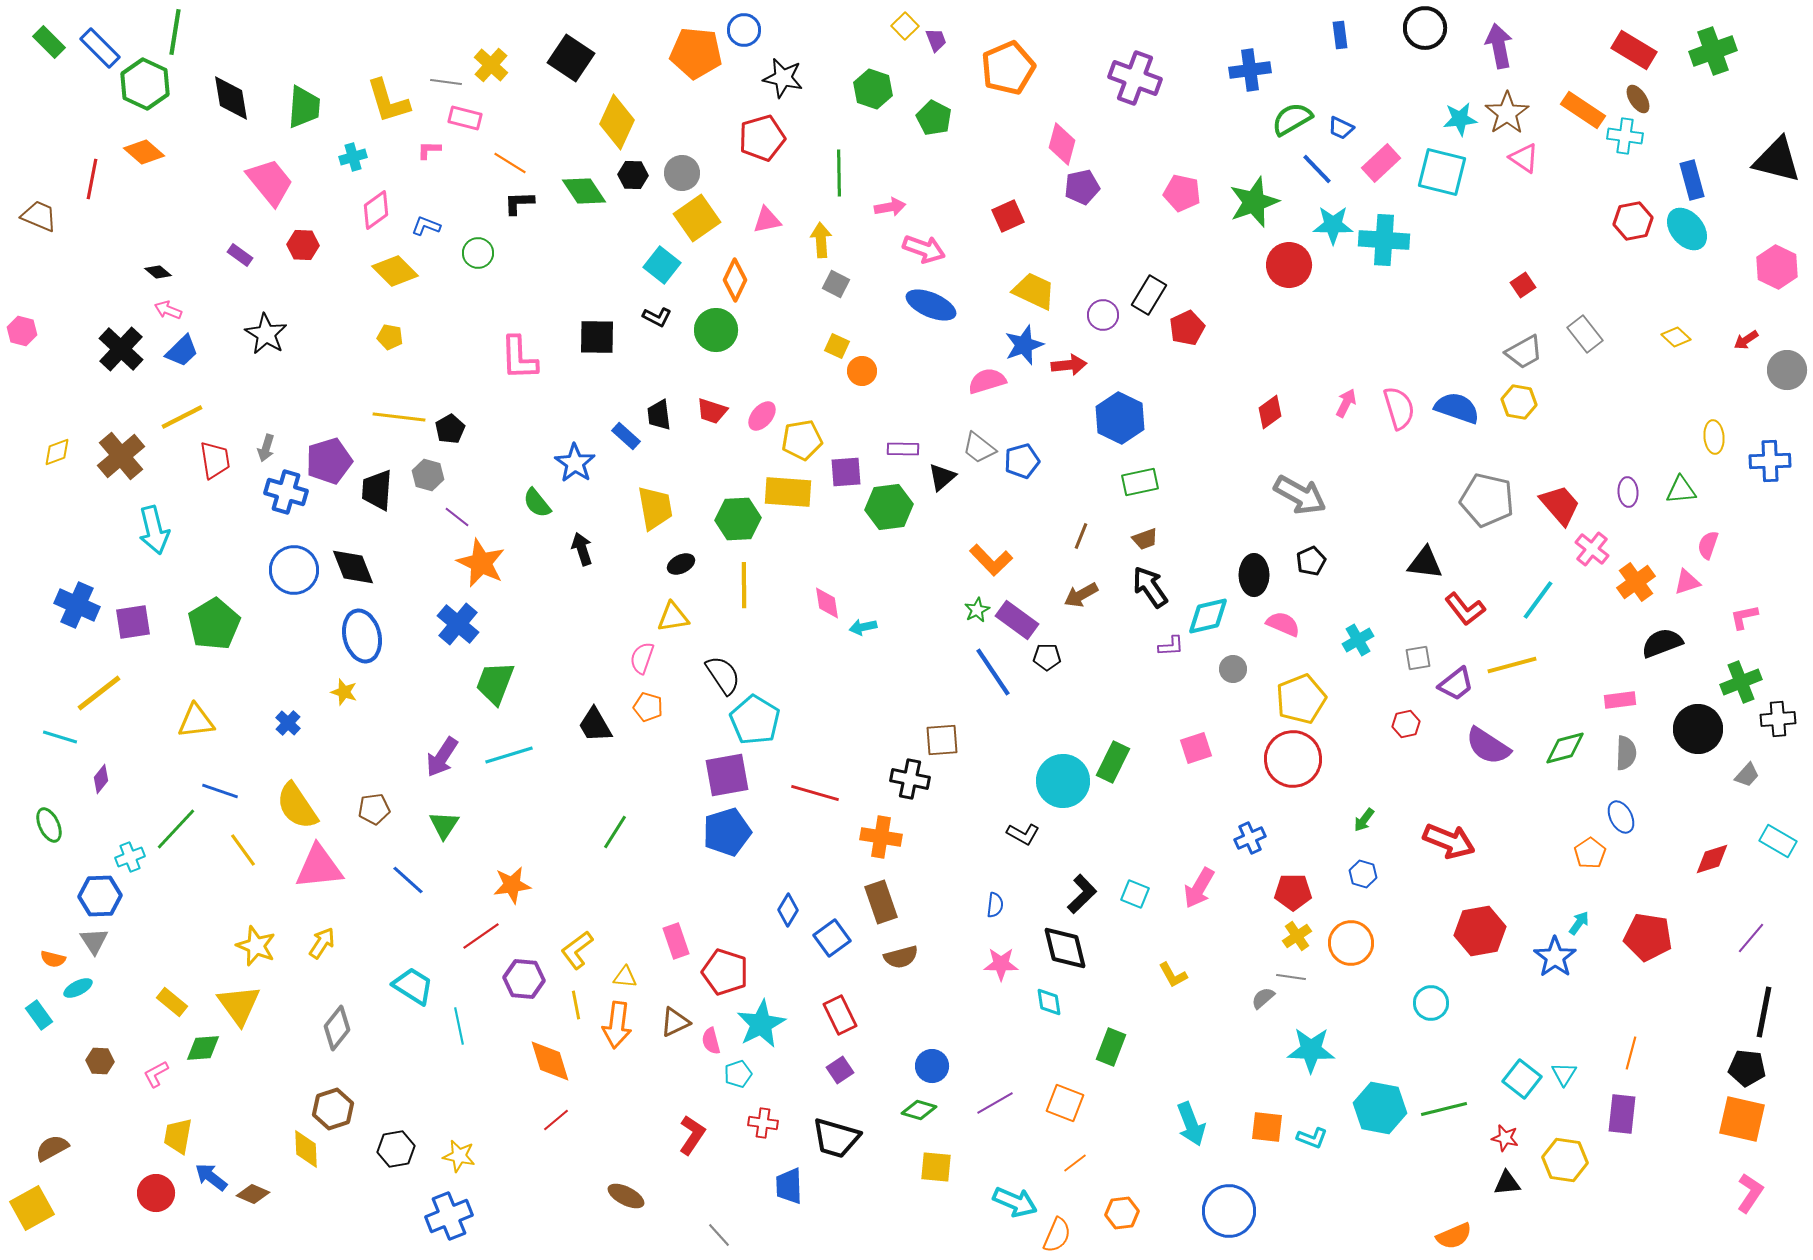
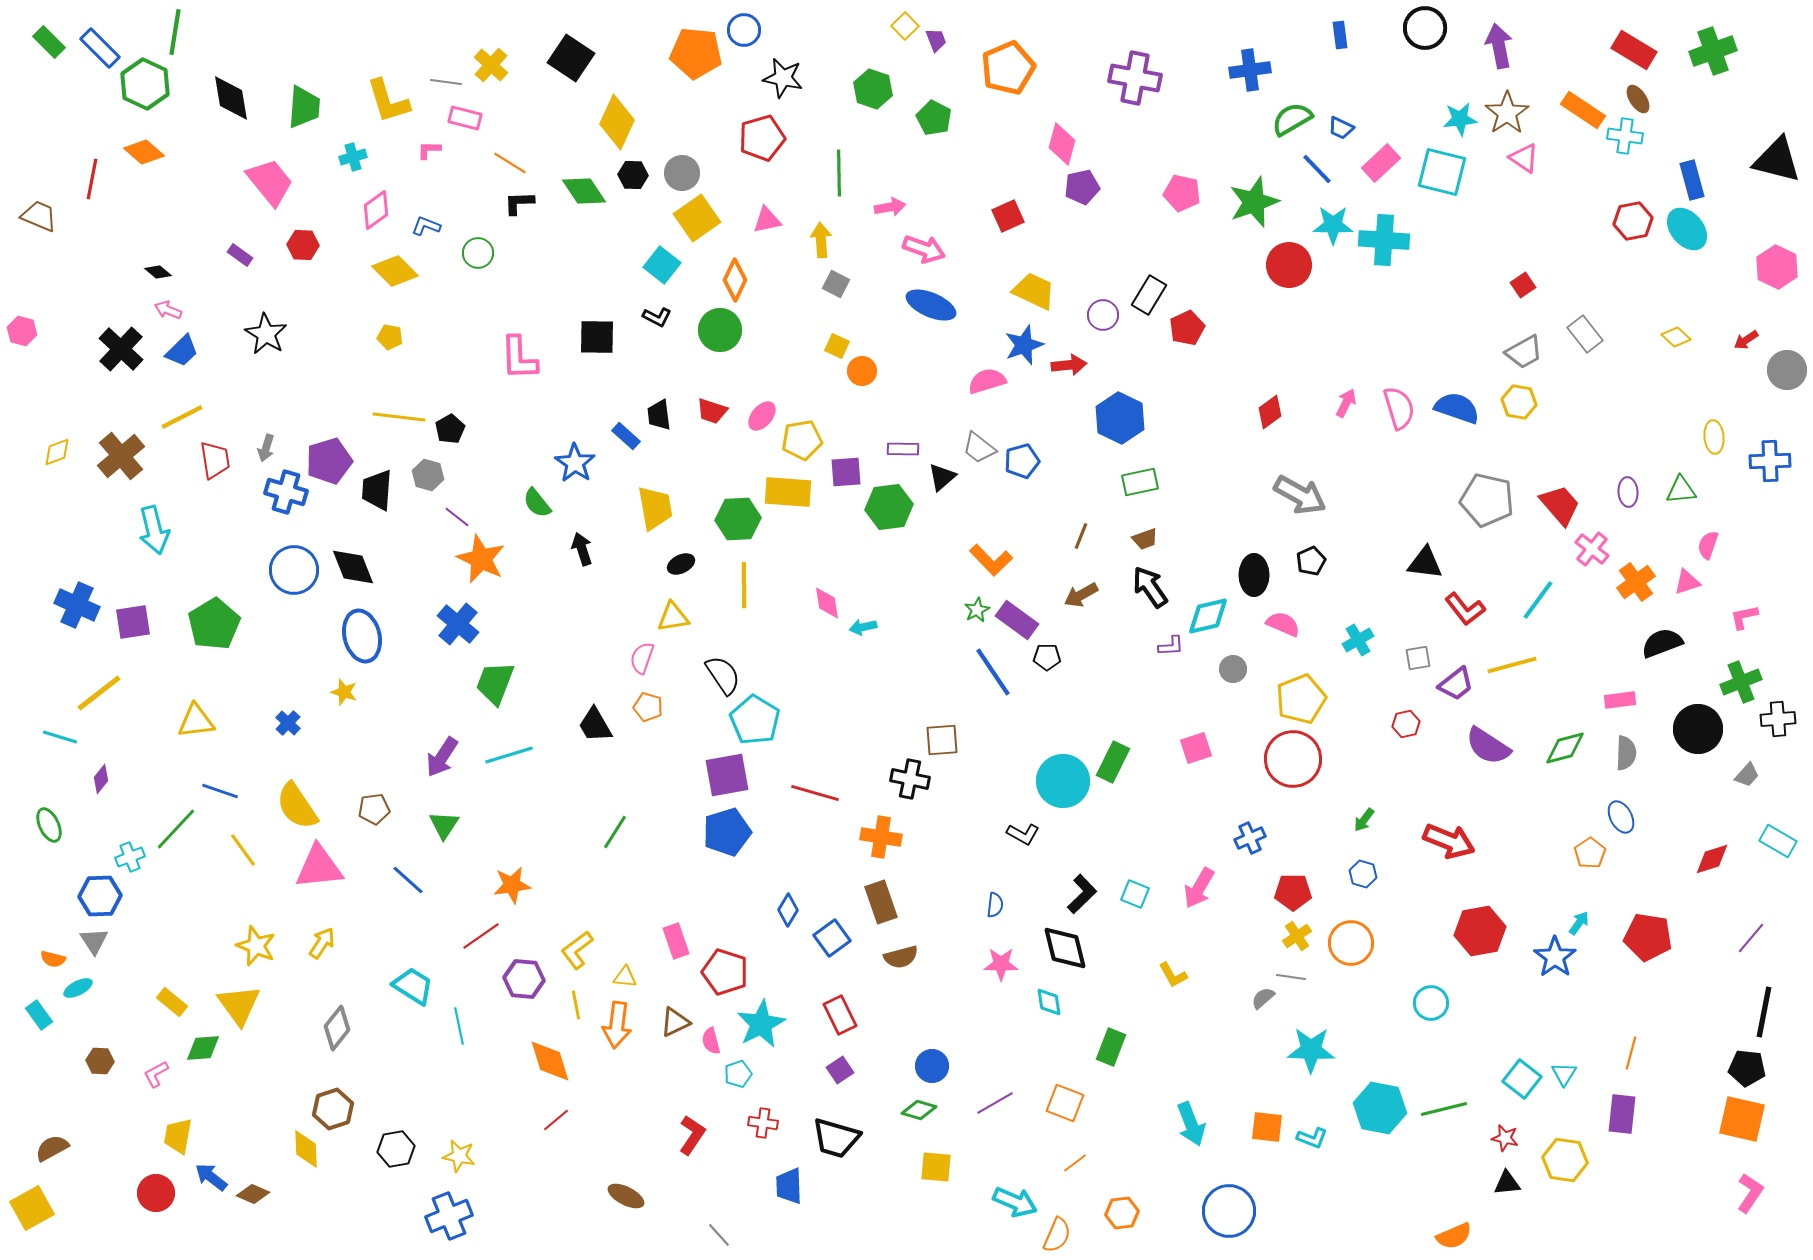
purple cross at (1135, 78): rotated 9 degrees counterclockwise
green circle at (716, 330): moved 4 px right
orange star at (481, 563): moved 4 px up
